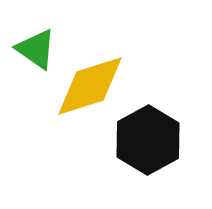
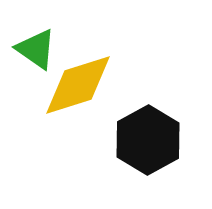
yellow diamond: moved 12 px left, 1 px up
